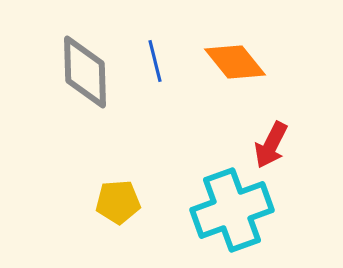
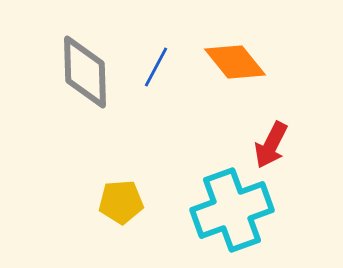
blue line: moved 1 px right, 6 px down; rotated 42 degrees clockwise
yellow pentagon: moved 3 px right
